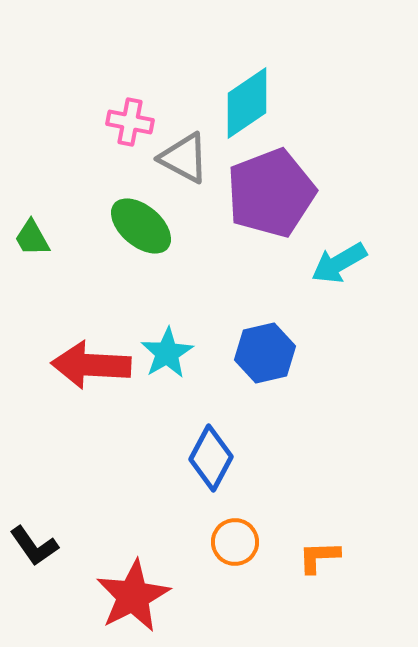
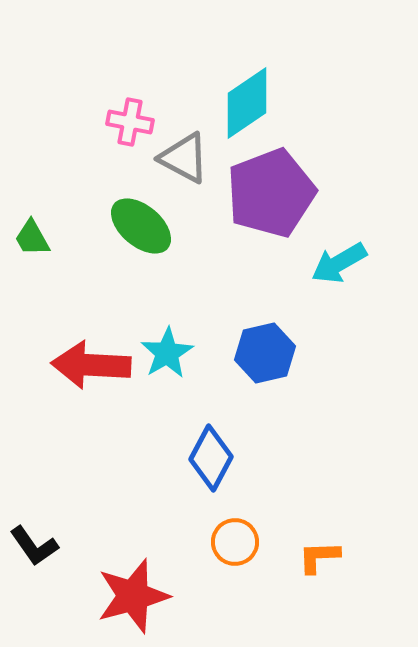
red star: rotated 12 degrees clockwise
